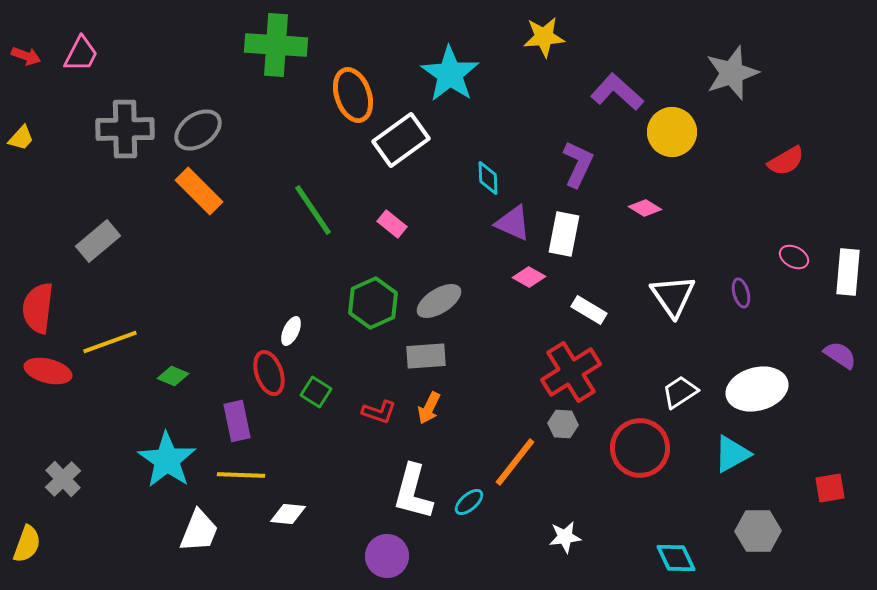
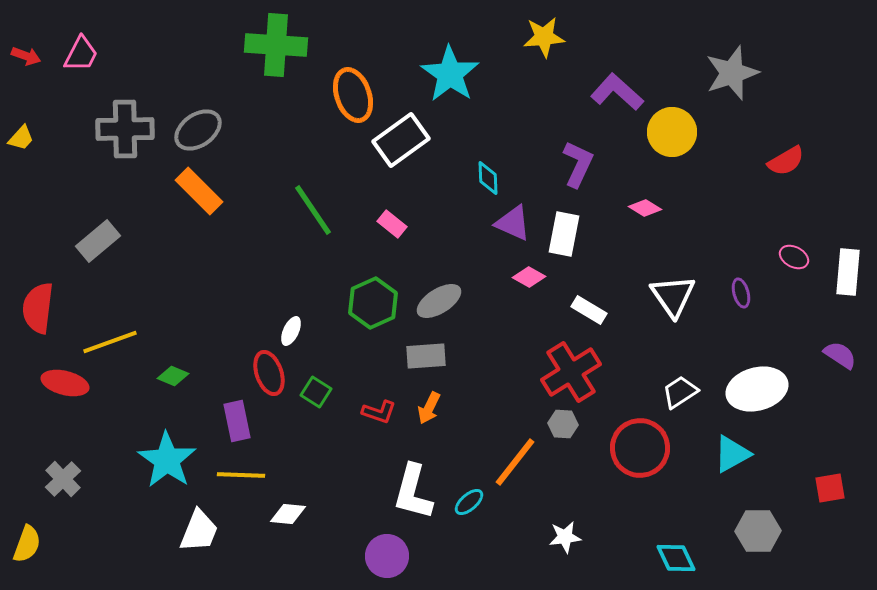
red ellipse at (48, 371): moved 17 px right, 12 px down
